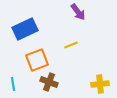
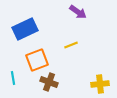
purple arrow: rotated 18 degrees counterclockwise
cyan line: moved 6 px up
